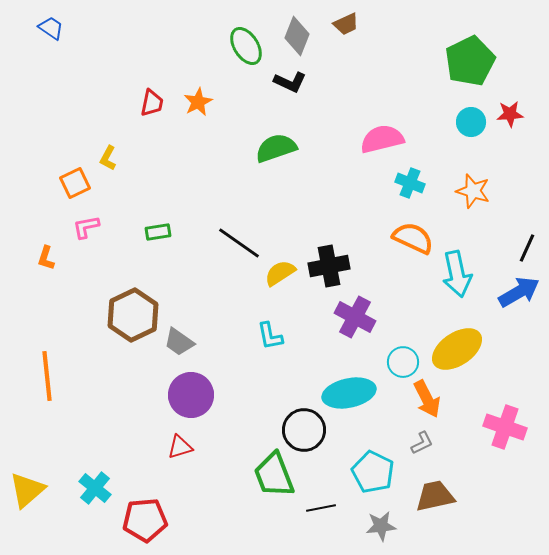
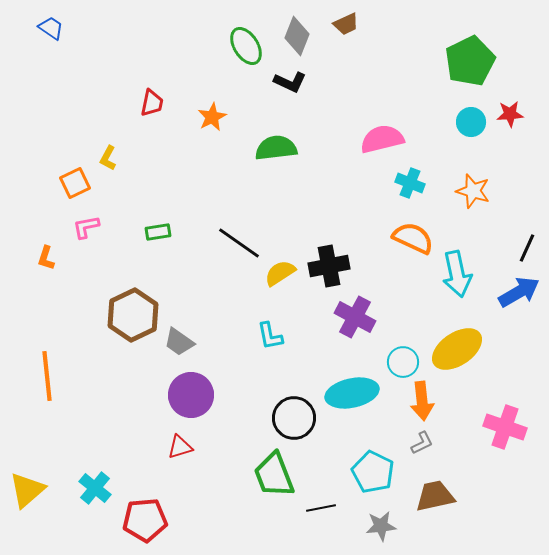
orange star at (198, 102): moved 14 px right, 15 px down
green semicircle at (276, 148): rotated 12 degrees clockwise
cyan ellipse at (349, 393): moved 3 px right
orange arrow at (427, 399): moved 5 px left, 2 px down; rotated 21 degrees clockwise
black circle at (304, 430): moved 10 px left, 12 px up
